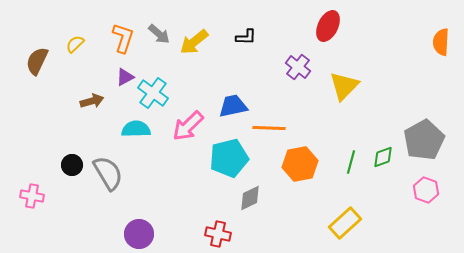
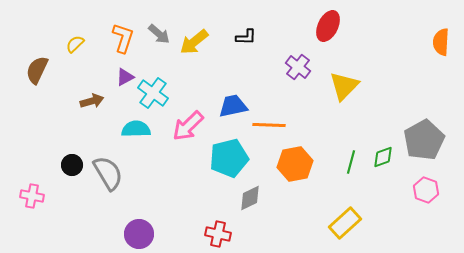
brown semicircle: moved 9 px down
orange line: moved 3 px up
orange hexagon: moved 5 px left
